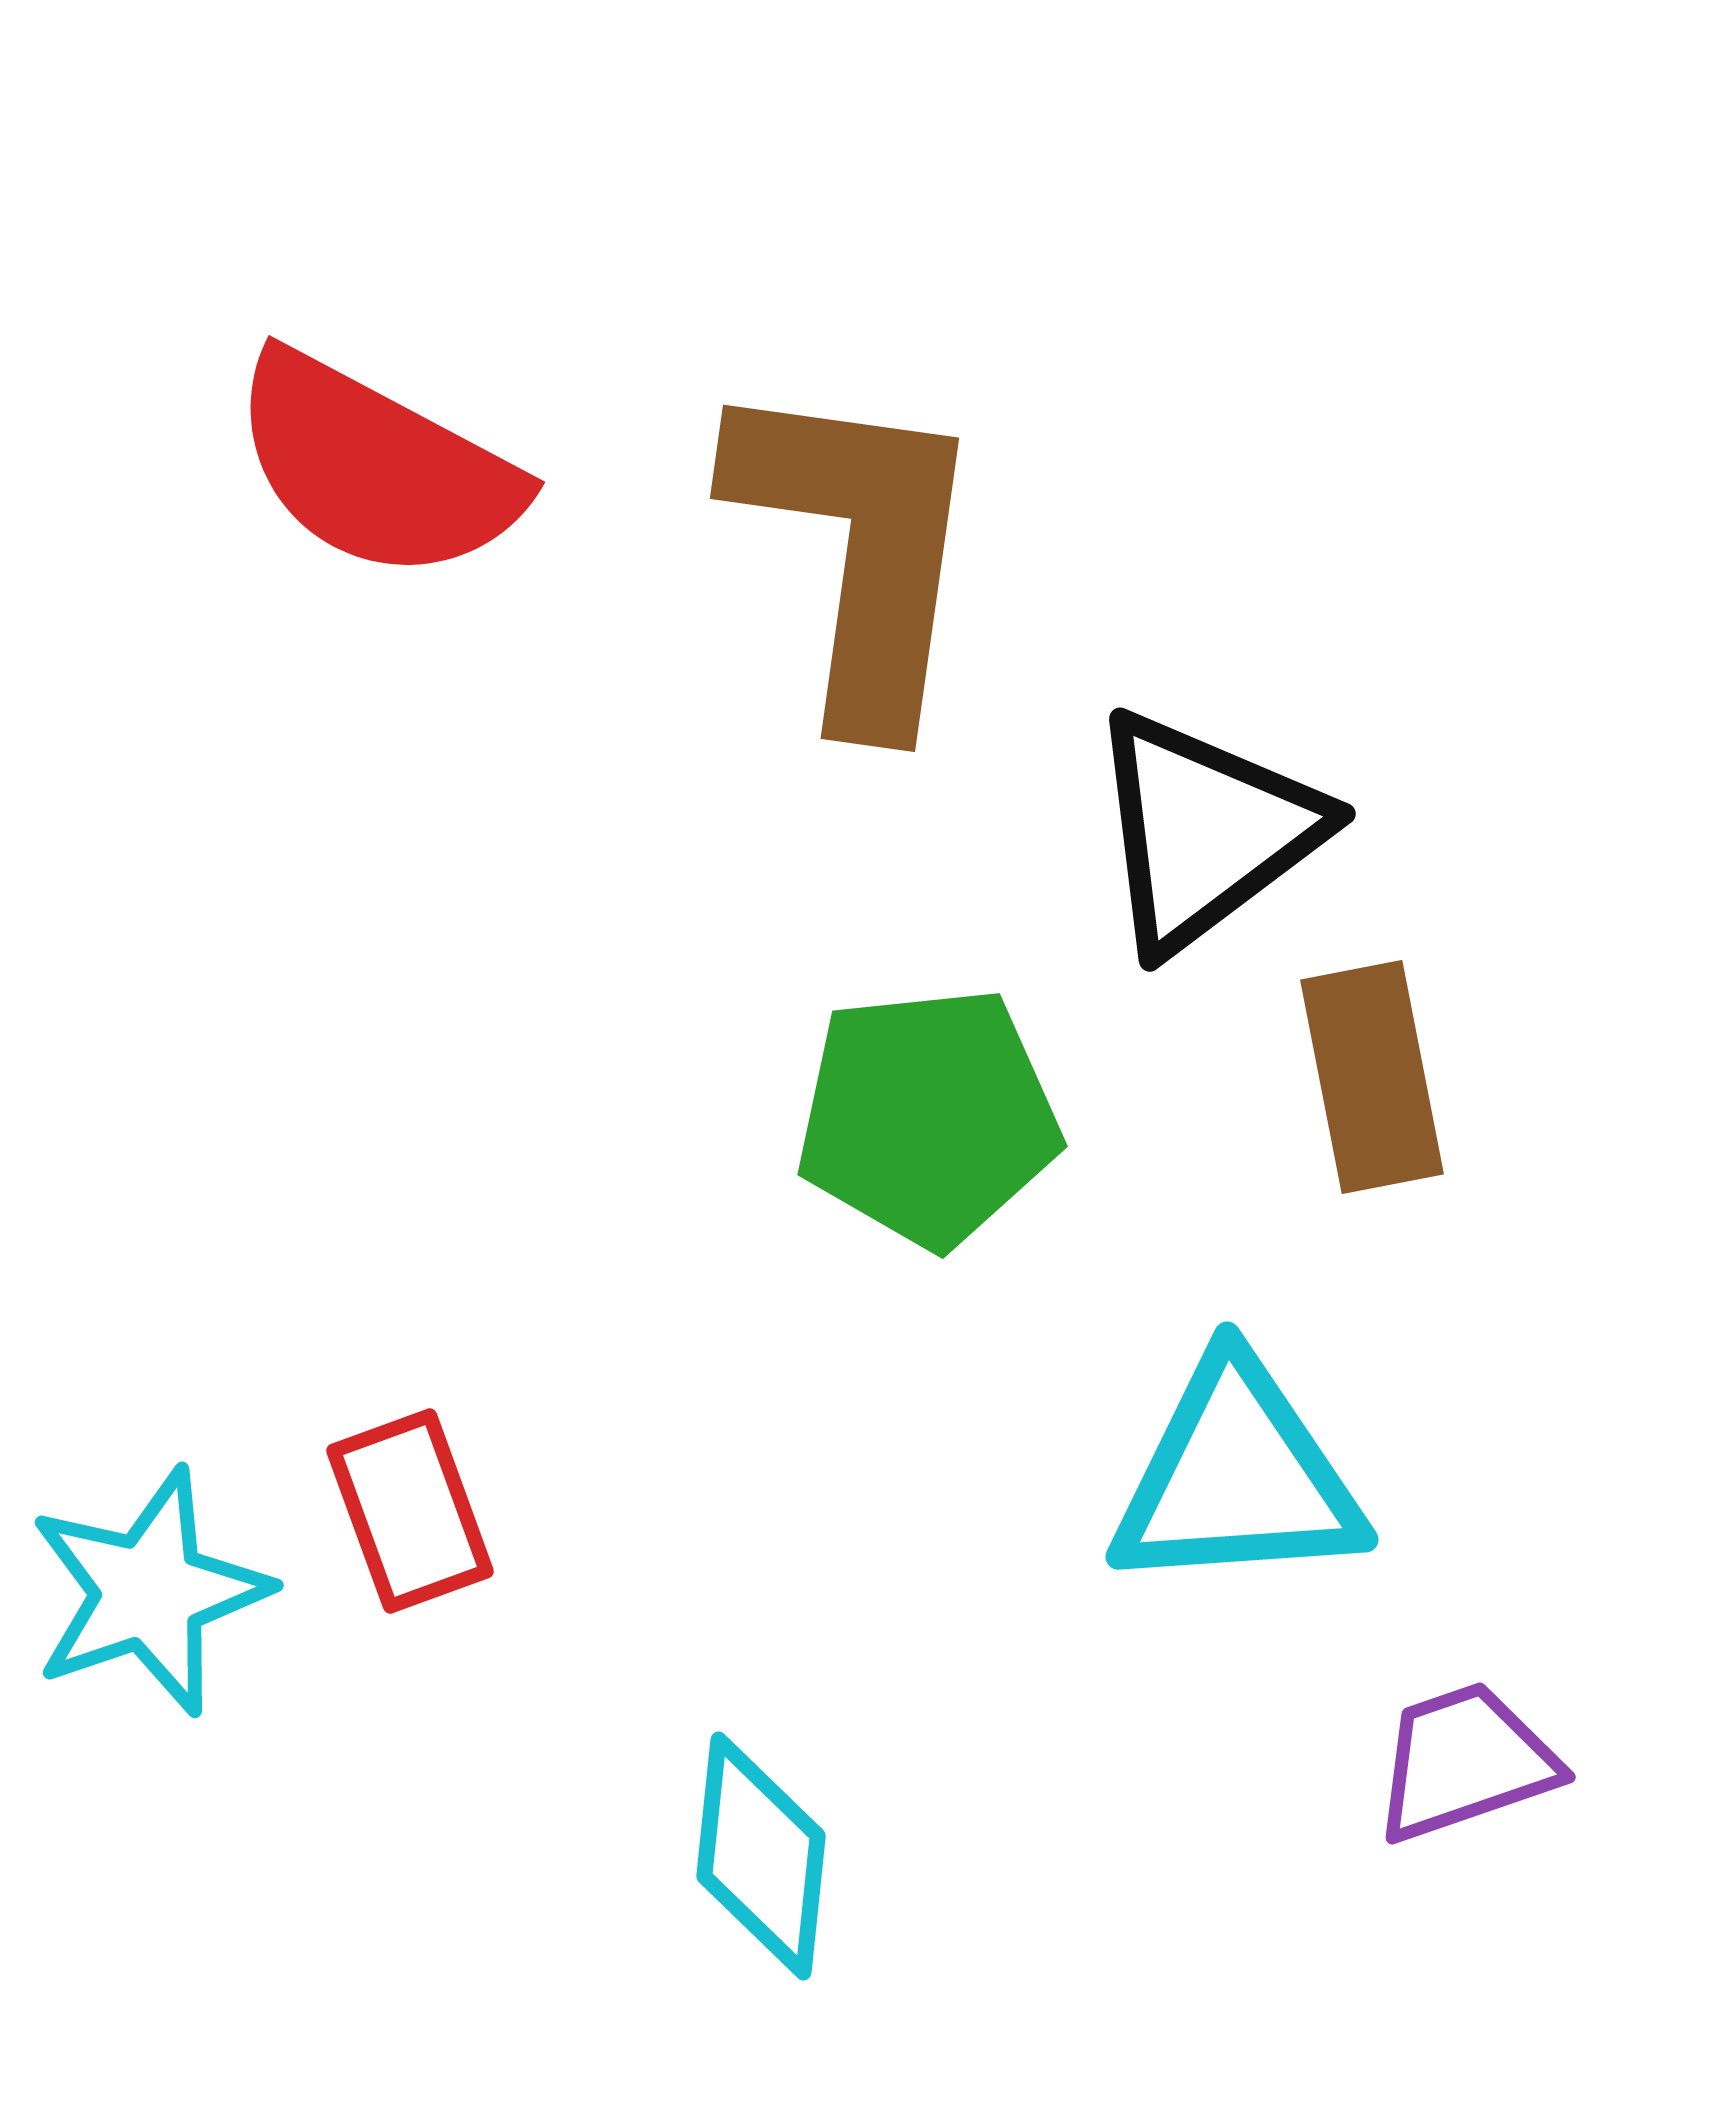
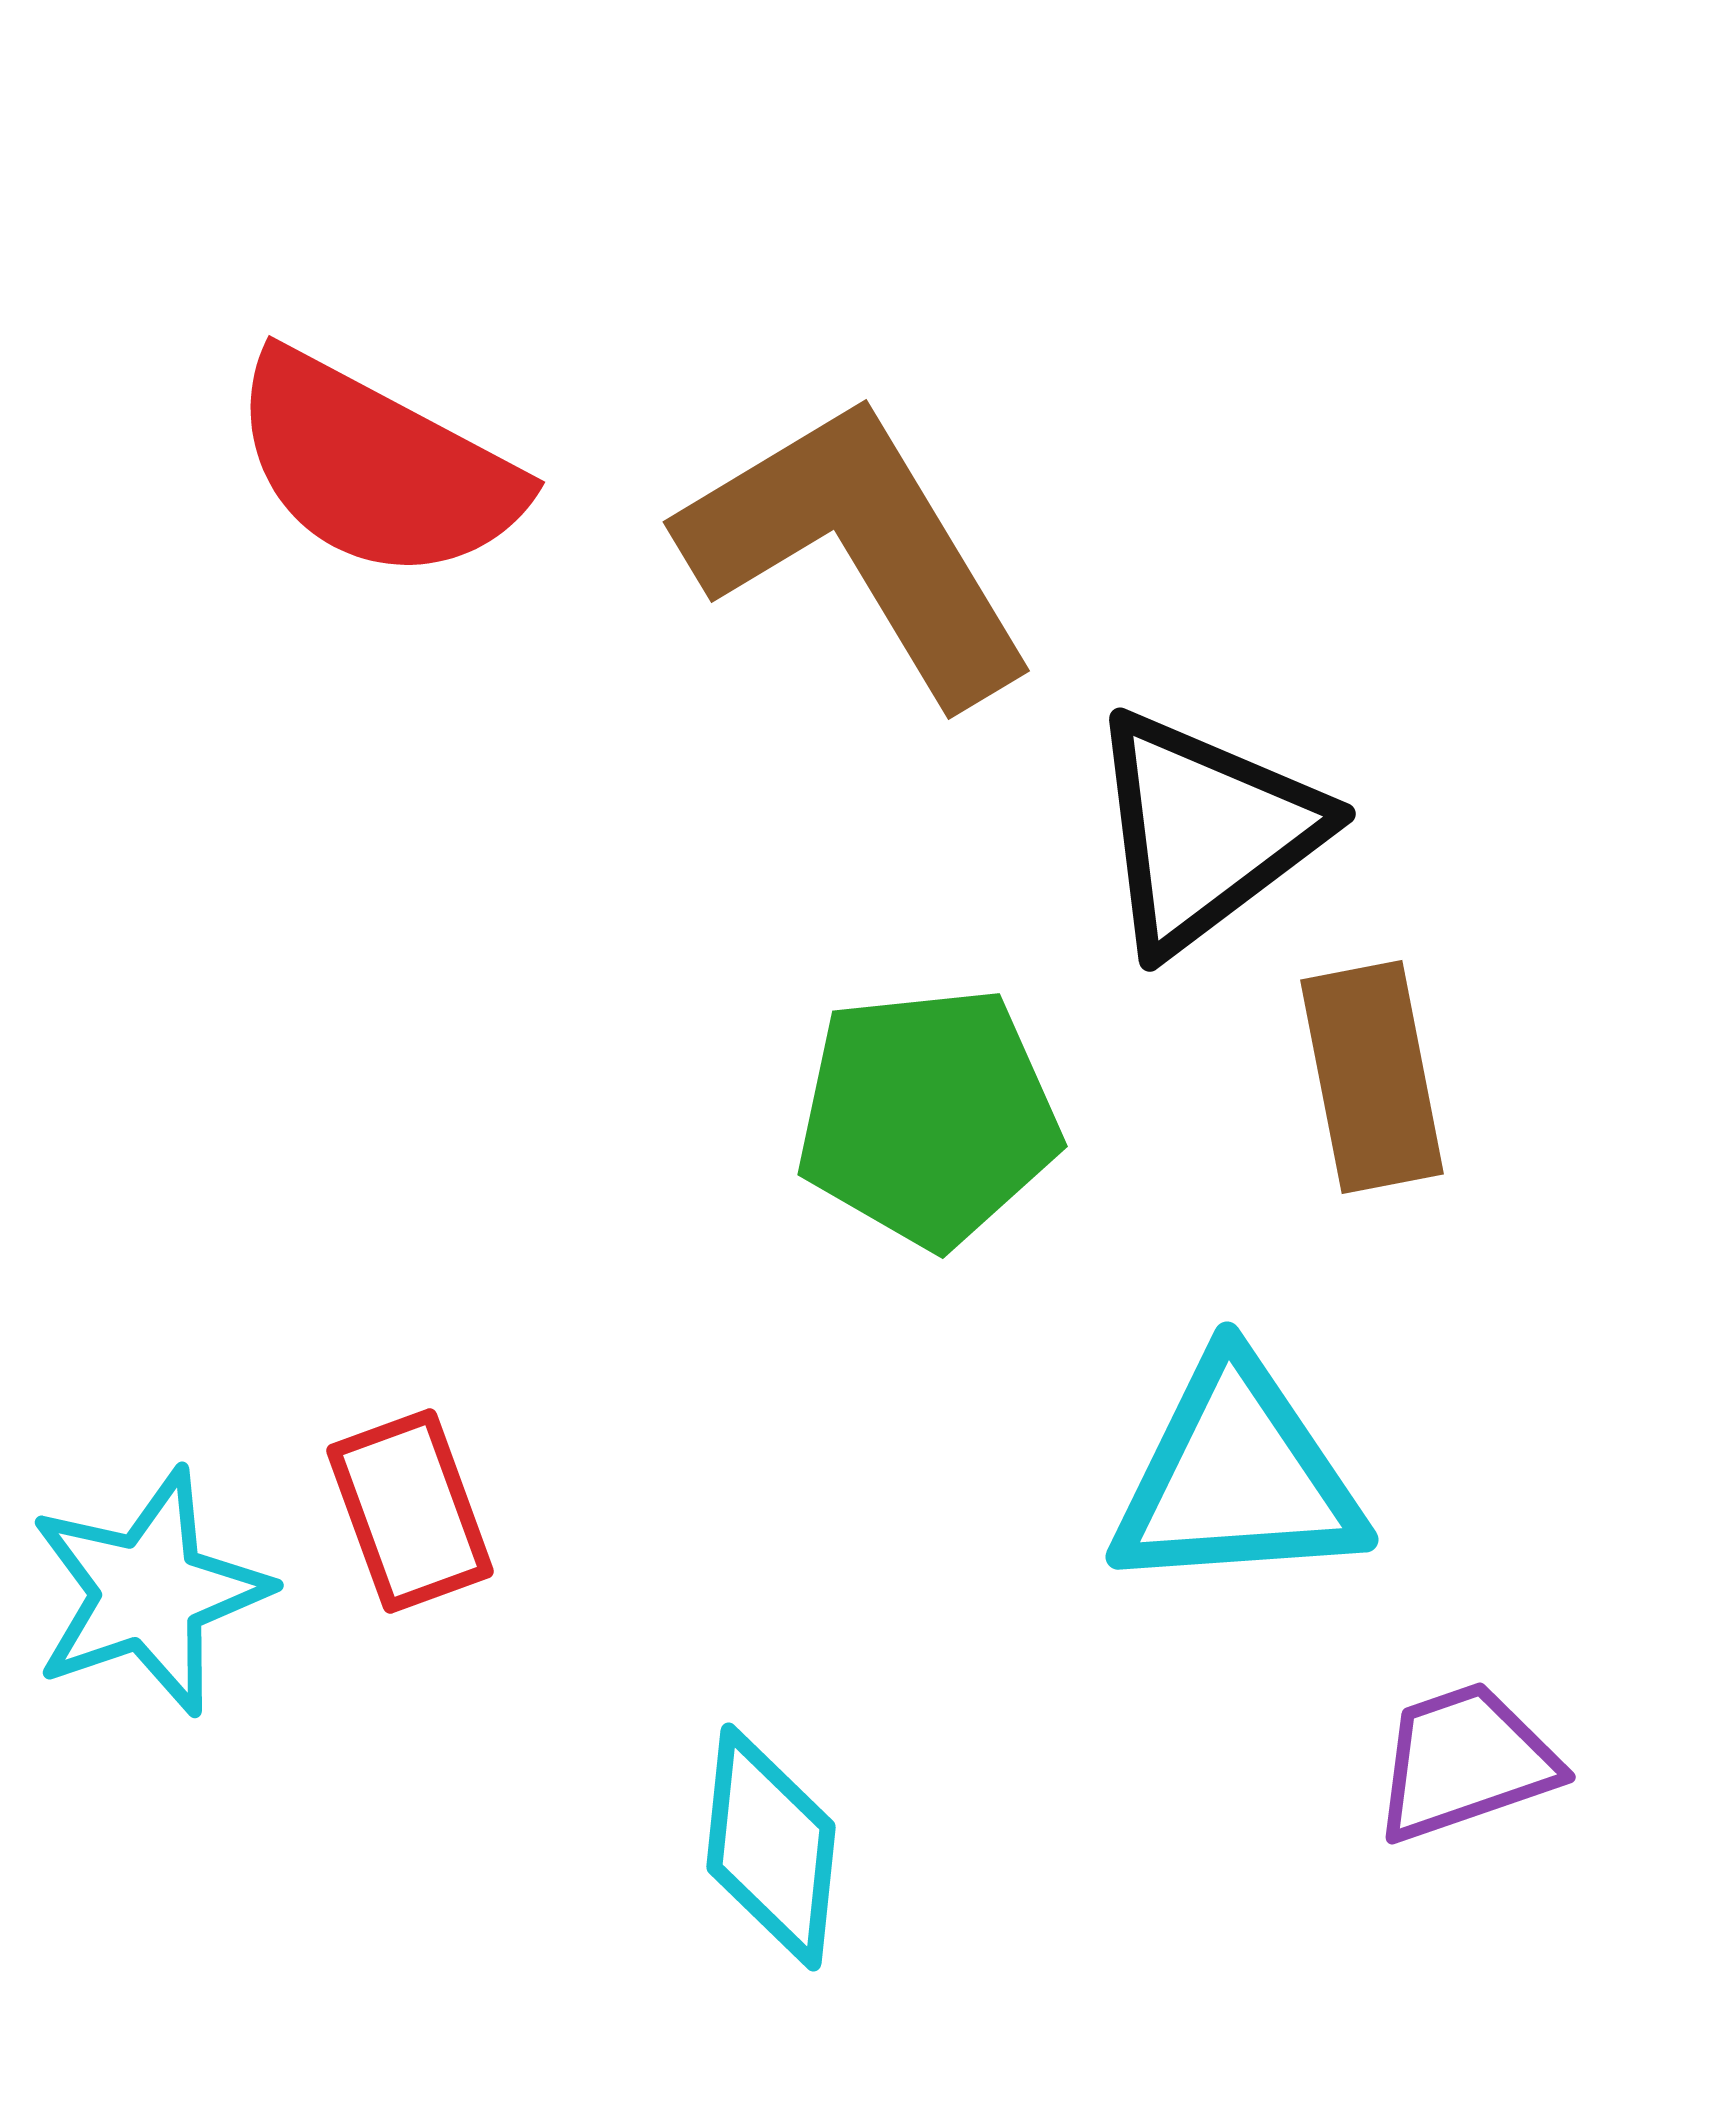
brown L-shape: rotated 39 degrees counterclockwise
cyan diamond: moved 10 px right, 9 px up
